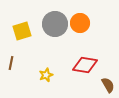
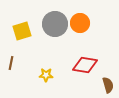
yellow star: rotated 24 degrees clockwise
brown semicircle: rotated 14 degrees clockwise
